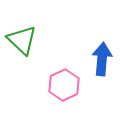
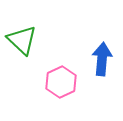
pink hexagon: moved 3 px left, 3 px up
